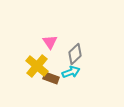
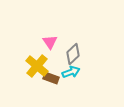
gray diamond: moved 2 px left
